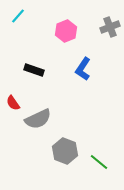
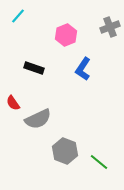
pink hexagon: moved 4 px down
black rectangle: moved 2 px up
